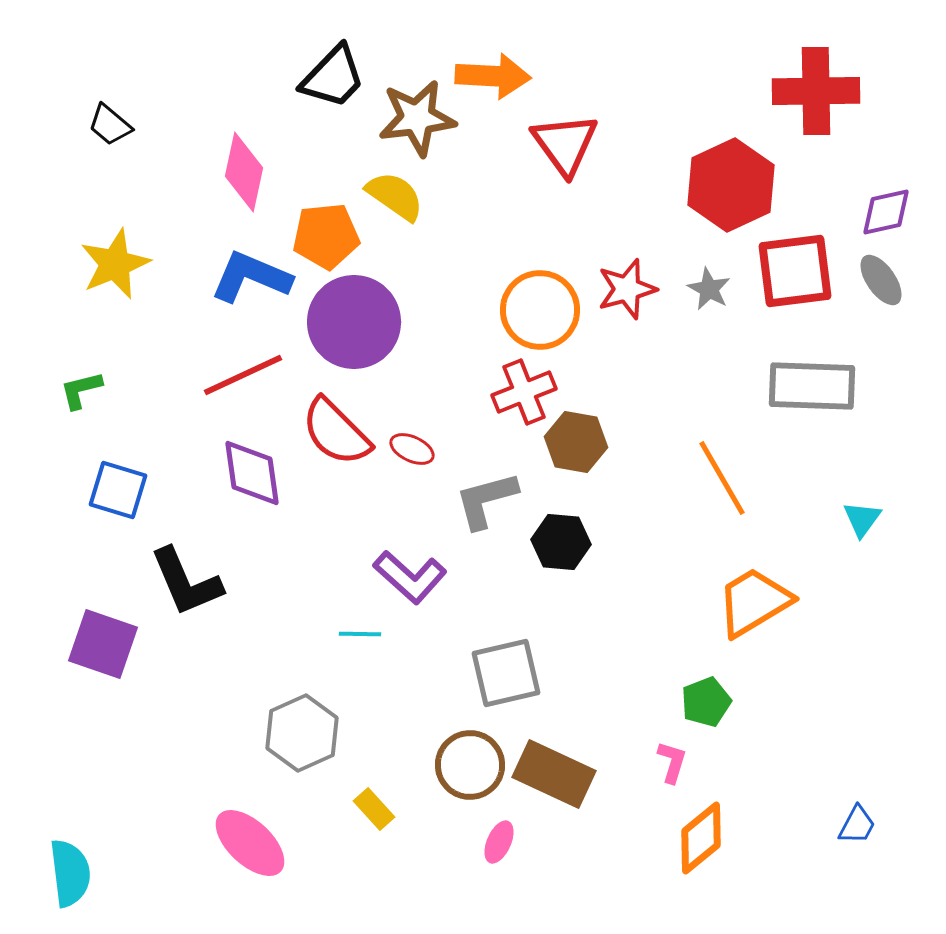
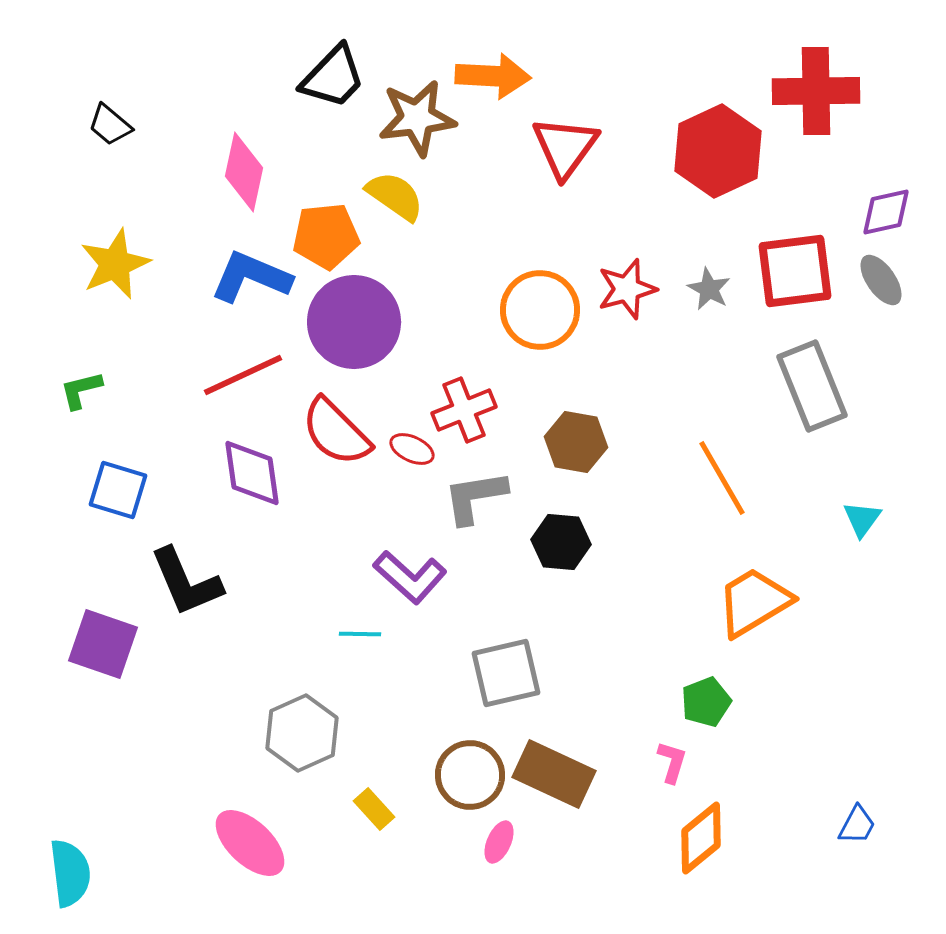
red triangle at (565, 144): moved 3 px down; rotated 12 degrees clockwise
red hexagon at (731, 185): moved 13 px left, 34 px up
gray rectangle at (812, 386): rotated 66 degrees clockwise
red cross at (524, 392): moved 60 px left, 18 px down
gray L-shape at (486, 500): moved 11 px left, 3 px up; rotated 6 degrees clockwise
brown circle at (470, 765): moved 10 px down
